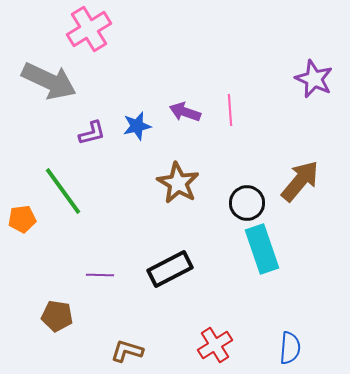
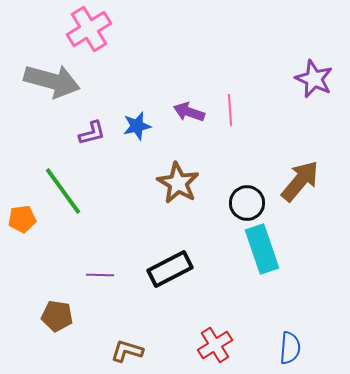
gray arrow: moved 3 px right; rotated 10 degrees counterclockwise
purple arrow: moved 4 px right
